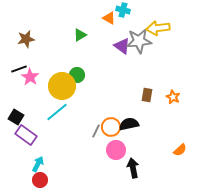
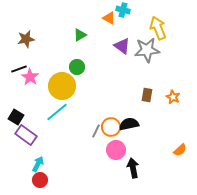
yellow arrow: rotated 75 degrees clockwise
gray star: moved 8 px right, 9 px down
green circle: moved 8 px up
